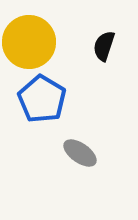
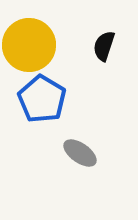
yellow circle: moved 3 px down
